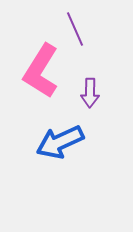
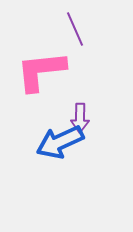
pink L-shape: rotated 52 degrees clockwise
purple arrow: moved 10 px left, 25 px down
